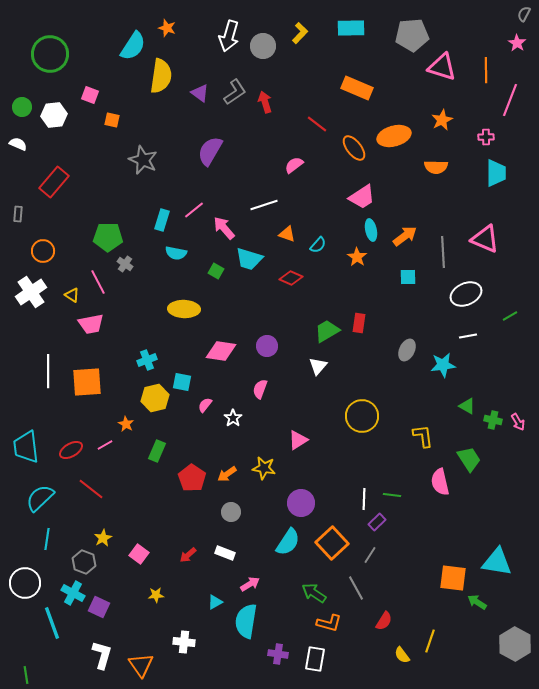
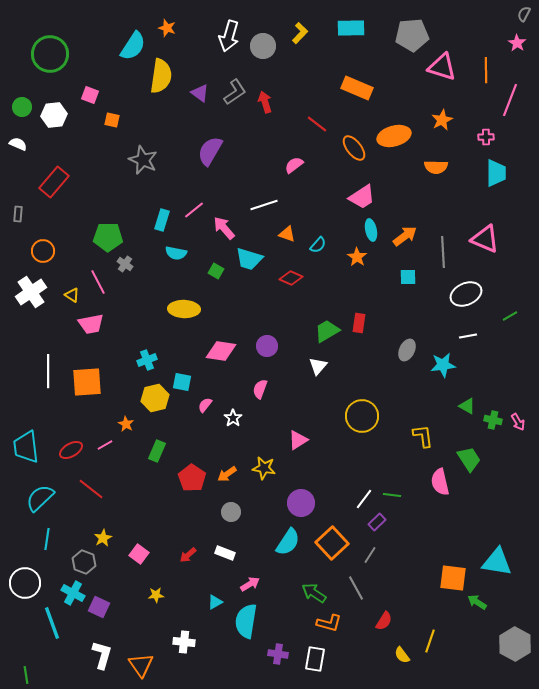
white line at (364, 499): rotated 35 degrees clockwise
